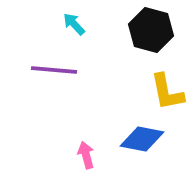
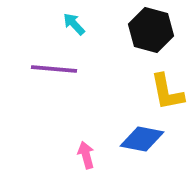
purple line: moved 1 px up
